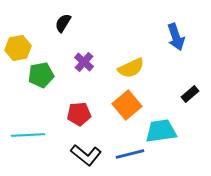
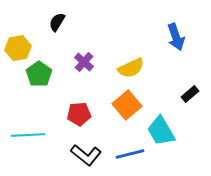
black semicircle: moved 6 px left, 1 px up
green pentagon: moved 2 px left, 1 px up; rotated 25 degrees counterclockwise
cyan trapezoid: rotated 112 degrees counterclockwise
